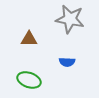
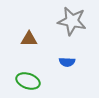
gray star: moved 2 px right, 2 px down
green ellipse: moved 1 px left, 1 px down
